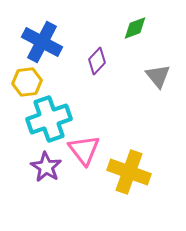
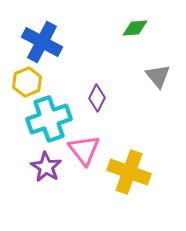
green diamond: rotated 16 degrees clockwise
purple diamond: moved 37 px down; rotated 16 degrees counterclockwise
yellow hexagon: rotated 16 degrees counterclockwise
